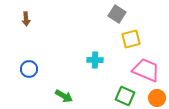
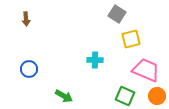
orange circle: moved 2 px up
